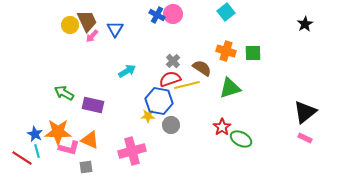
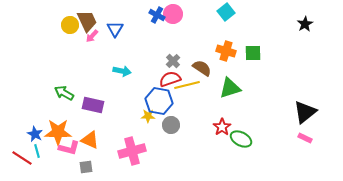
cyan arrow: moved 5 px left; rotated 42 degrees clockwise
